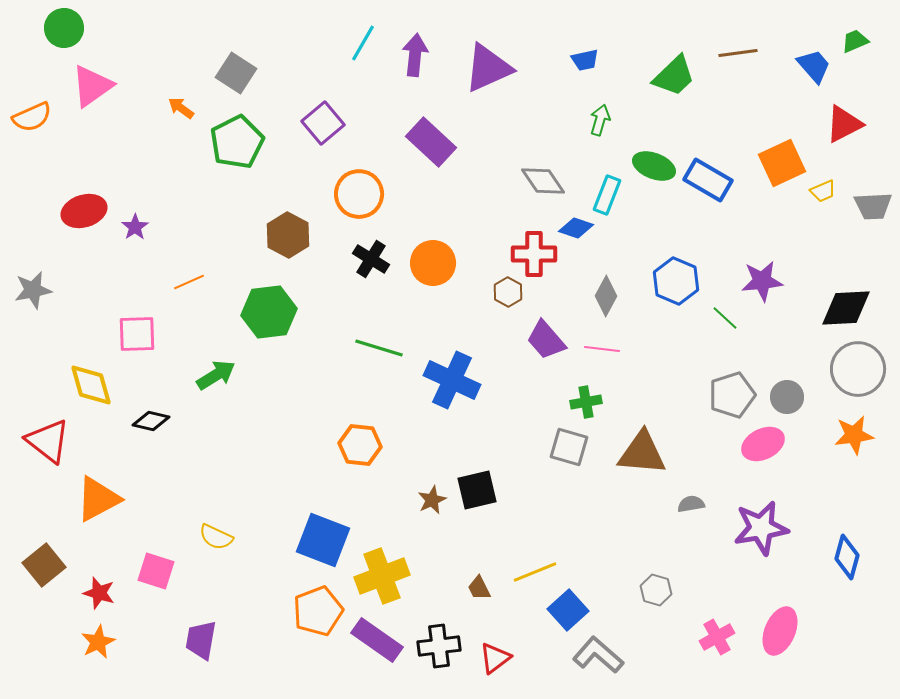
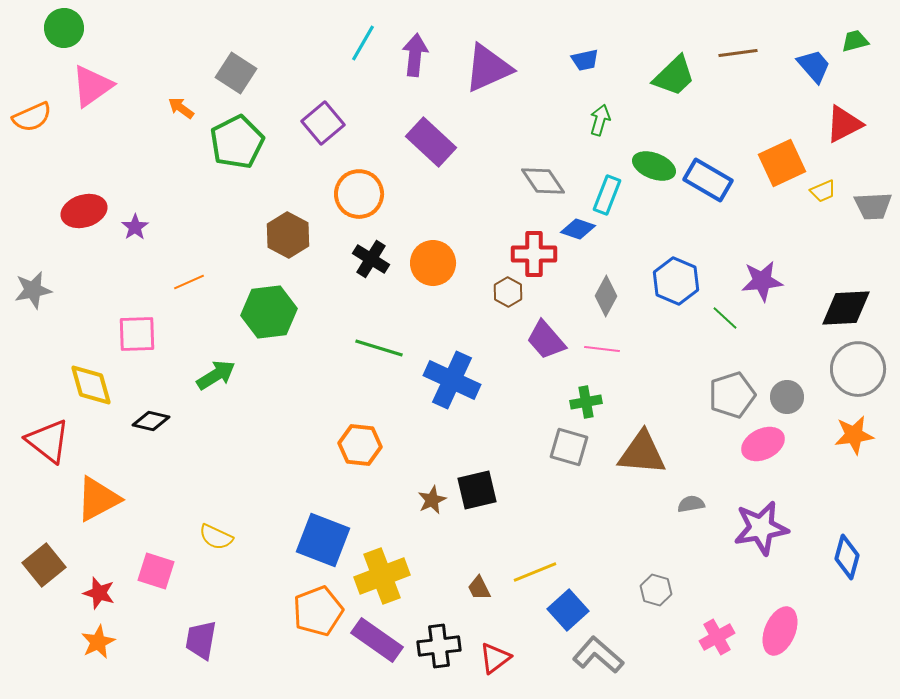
green trapezoid at (855, 41): rotated 8 degrees clockwise
blue diamond at (576, 228): moved 2 px right, 1 px down
